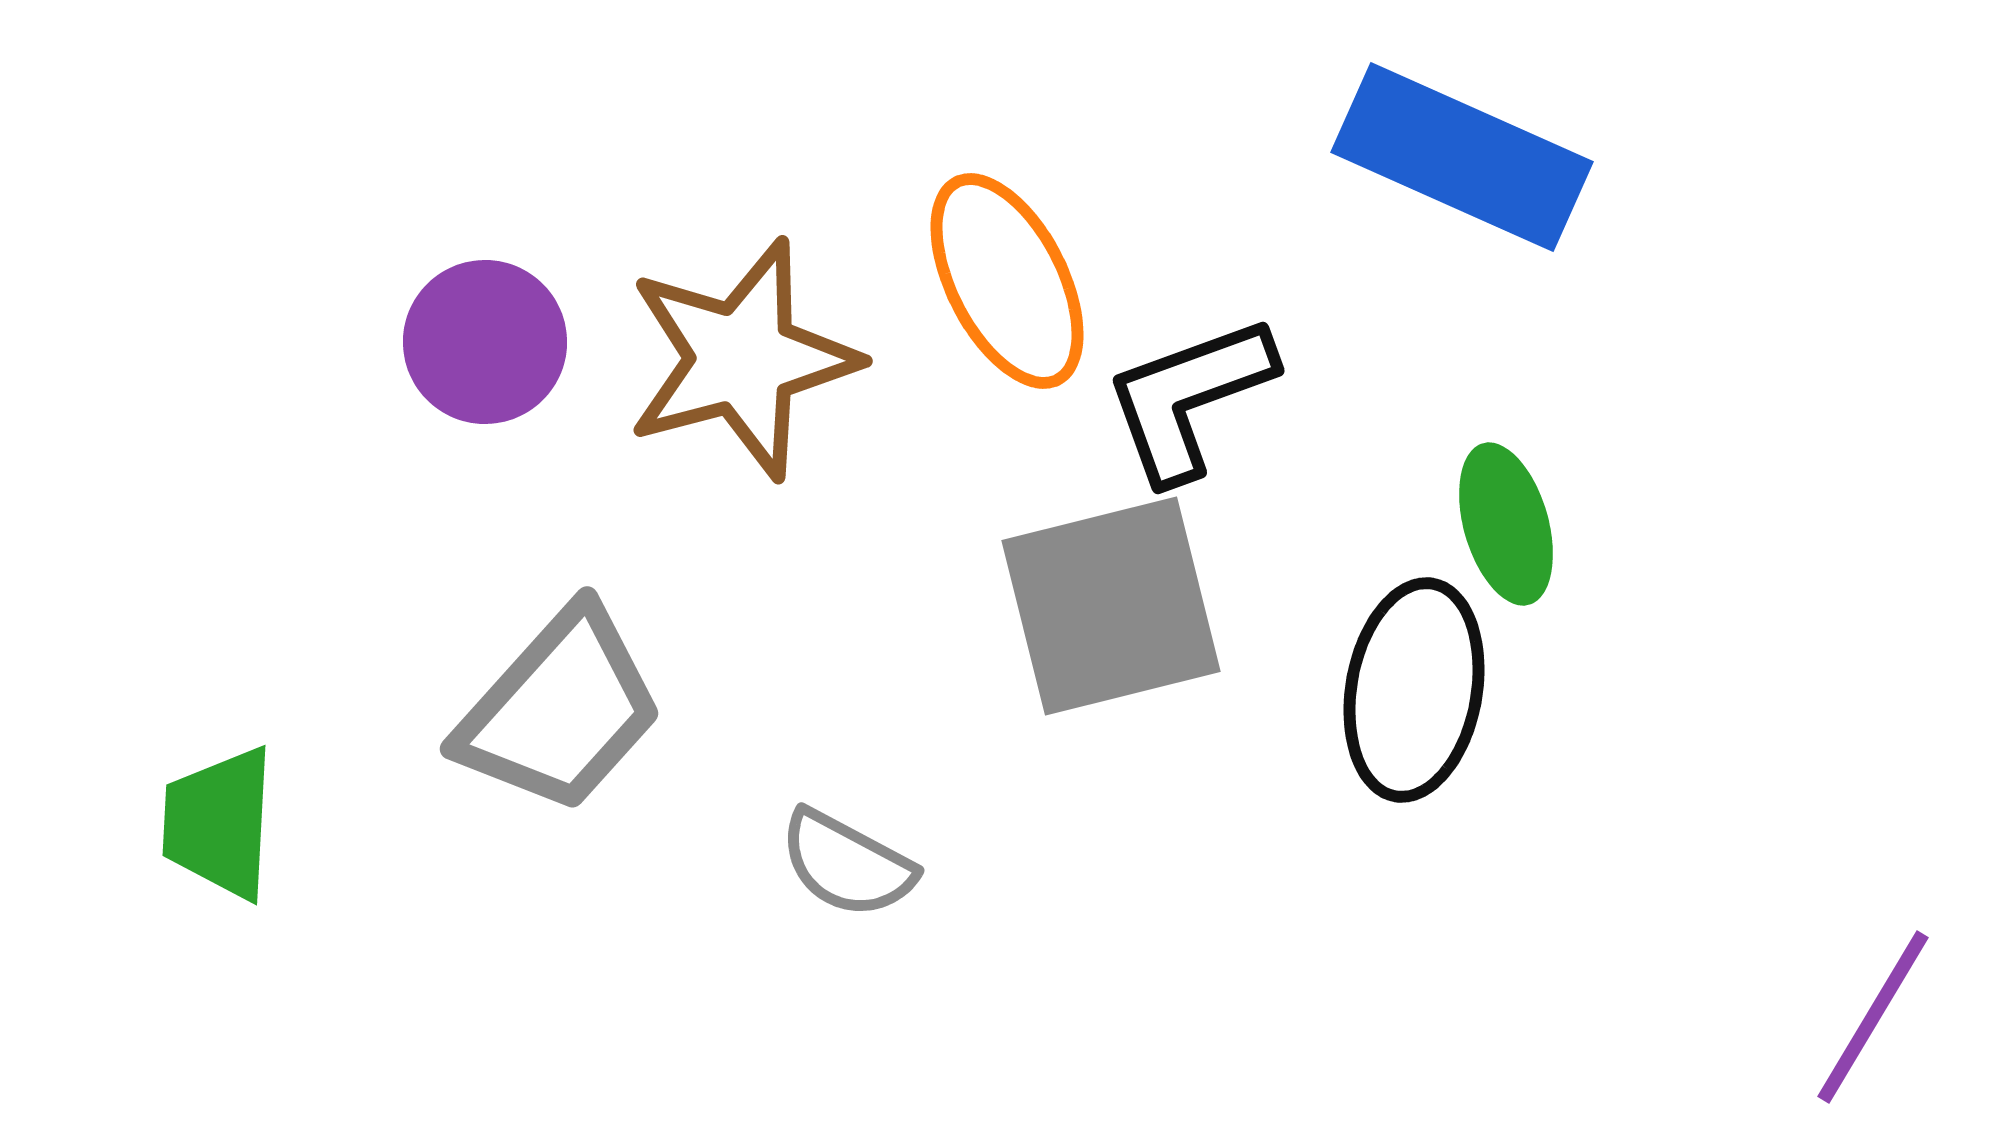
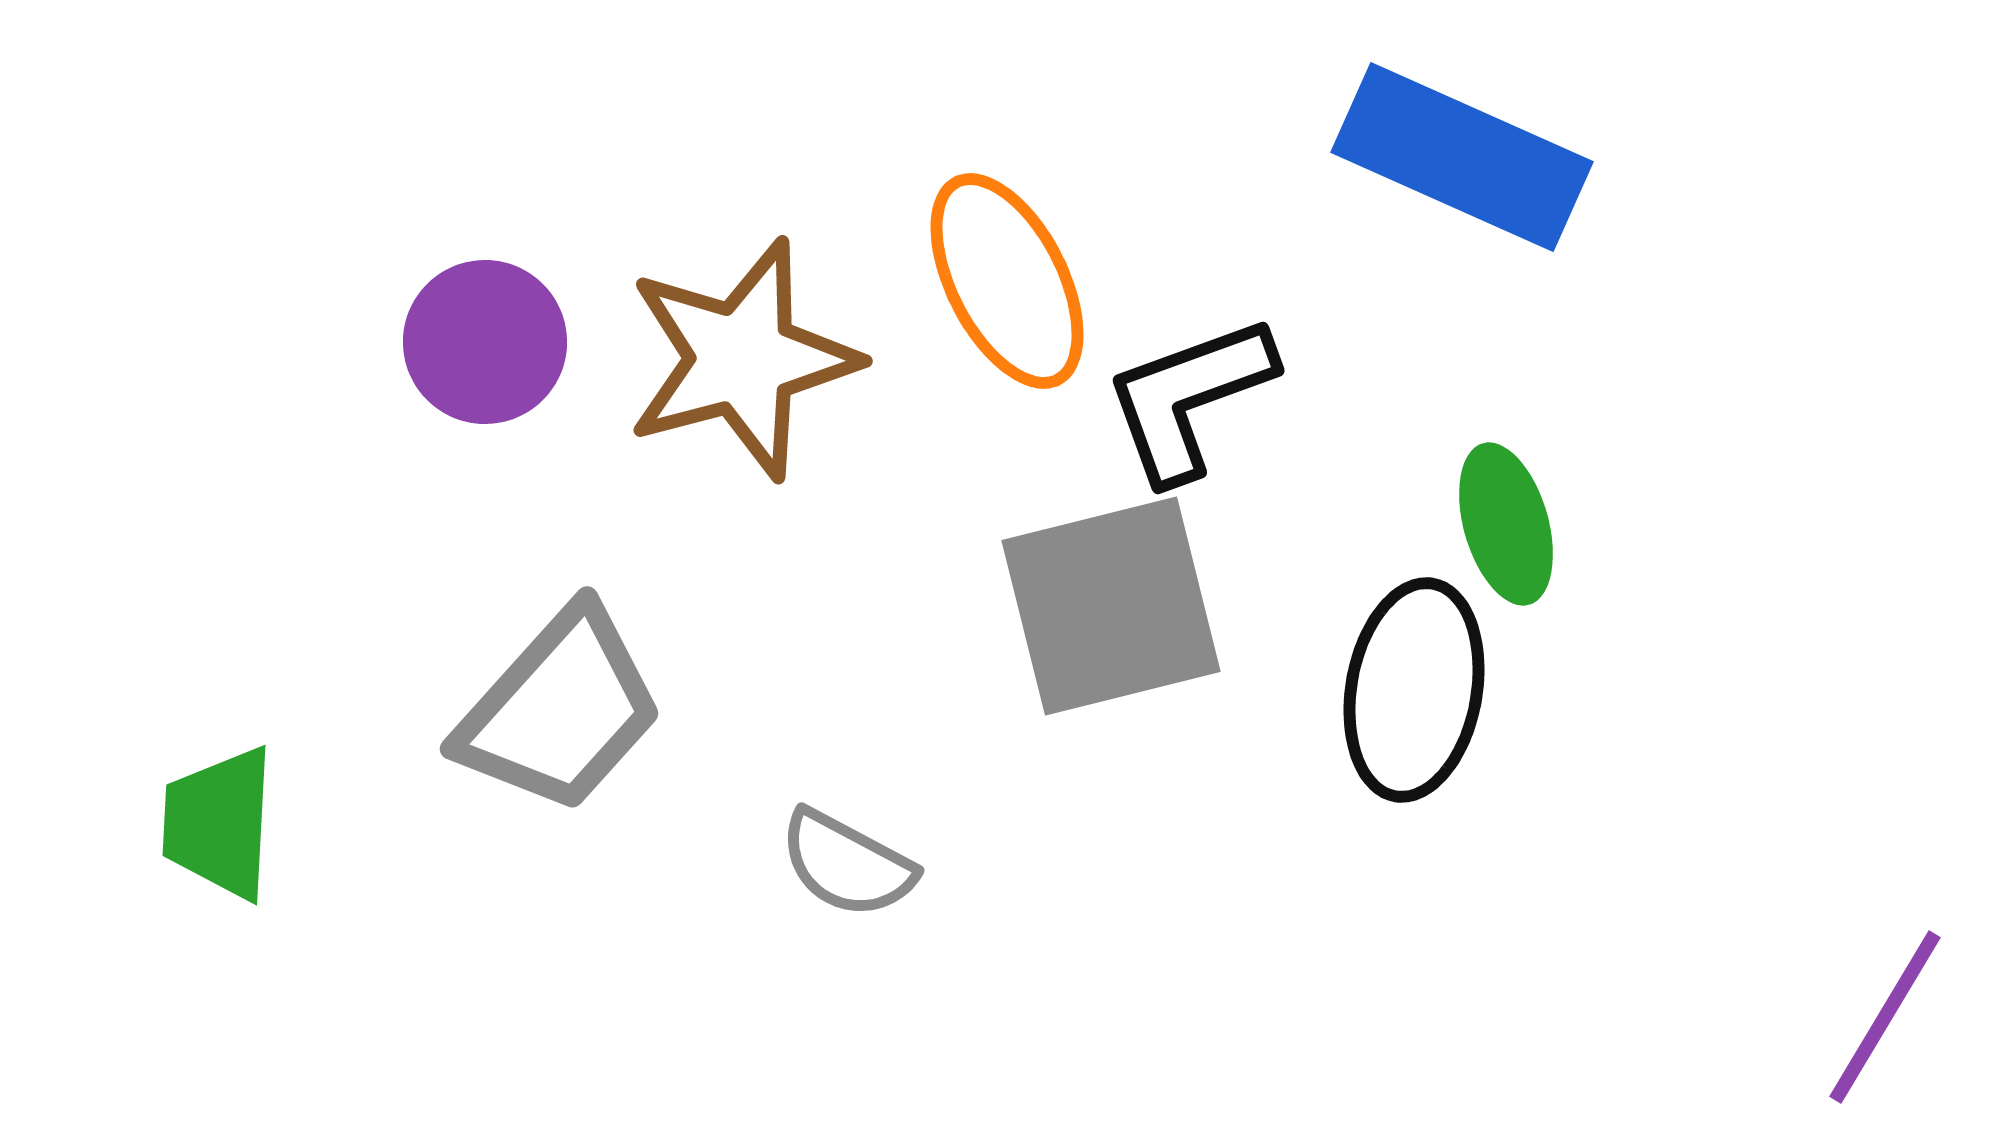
purple line: moved 12 px right
